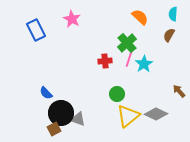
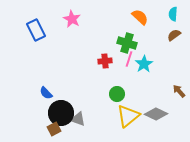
brown semicircle: moved 5 px right; rotated 24 degrees clockwise
green cross: rotated 30 degrees counterclockwise
